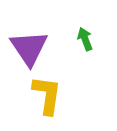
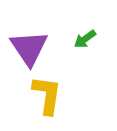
green arrow: rotated 105 degrees counterclockwise
